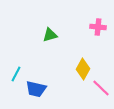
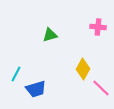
blue trapezoid: rotated 30 degrees counterclockwise
